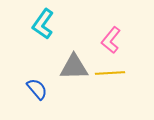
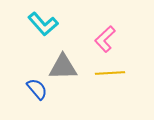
cyan L-shape: rotated 76 degrees counterclockwise
pink L-shape: moved 6 px left, 1 px up; rotated 8 degrees clockwise
gray triangle: moved 11 px left
